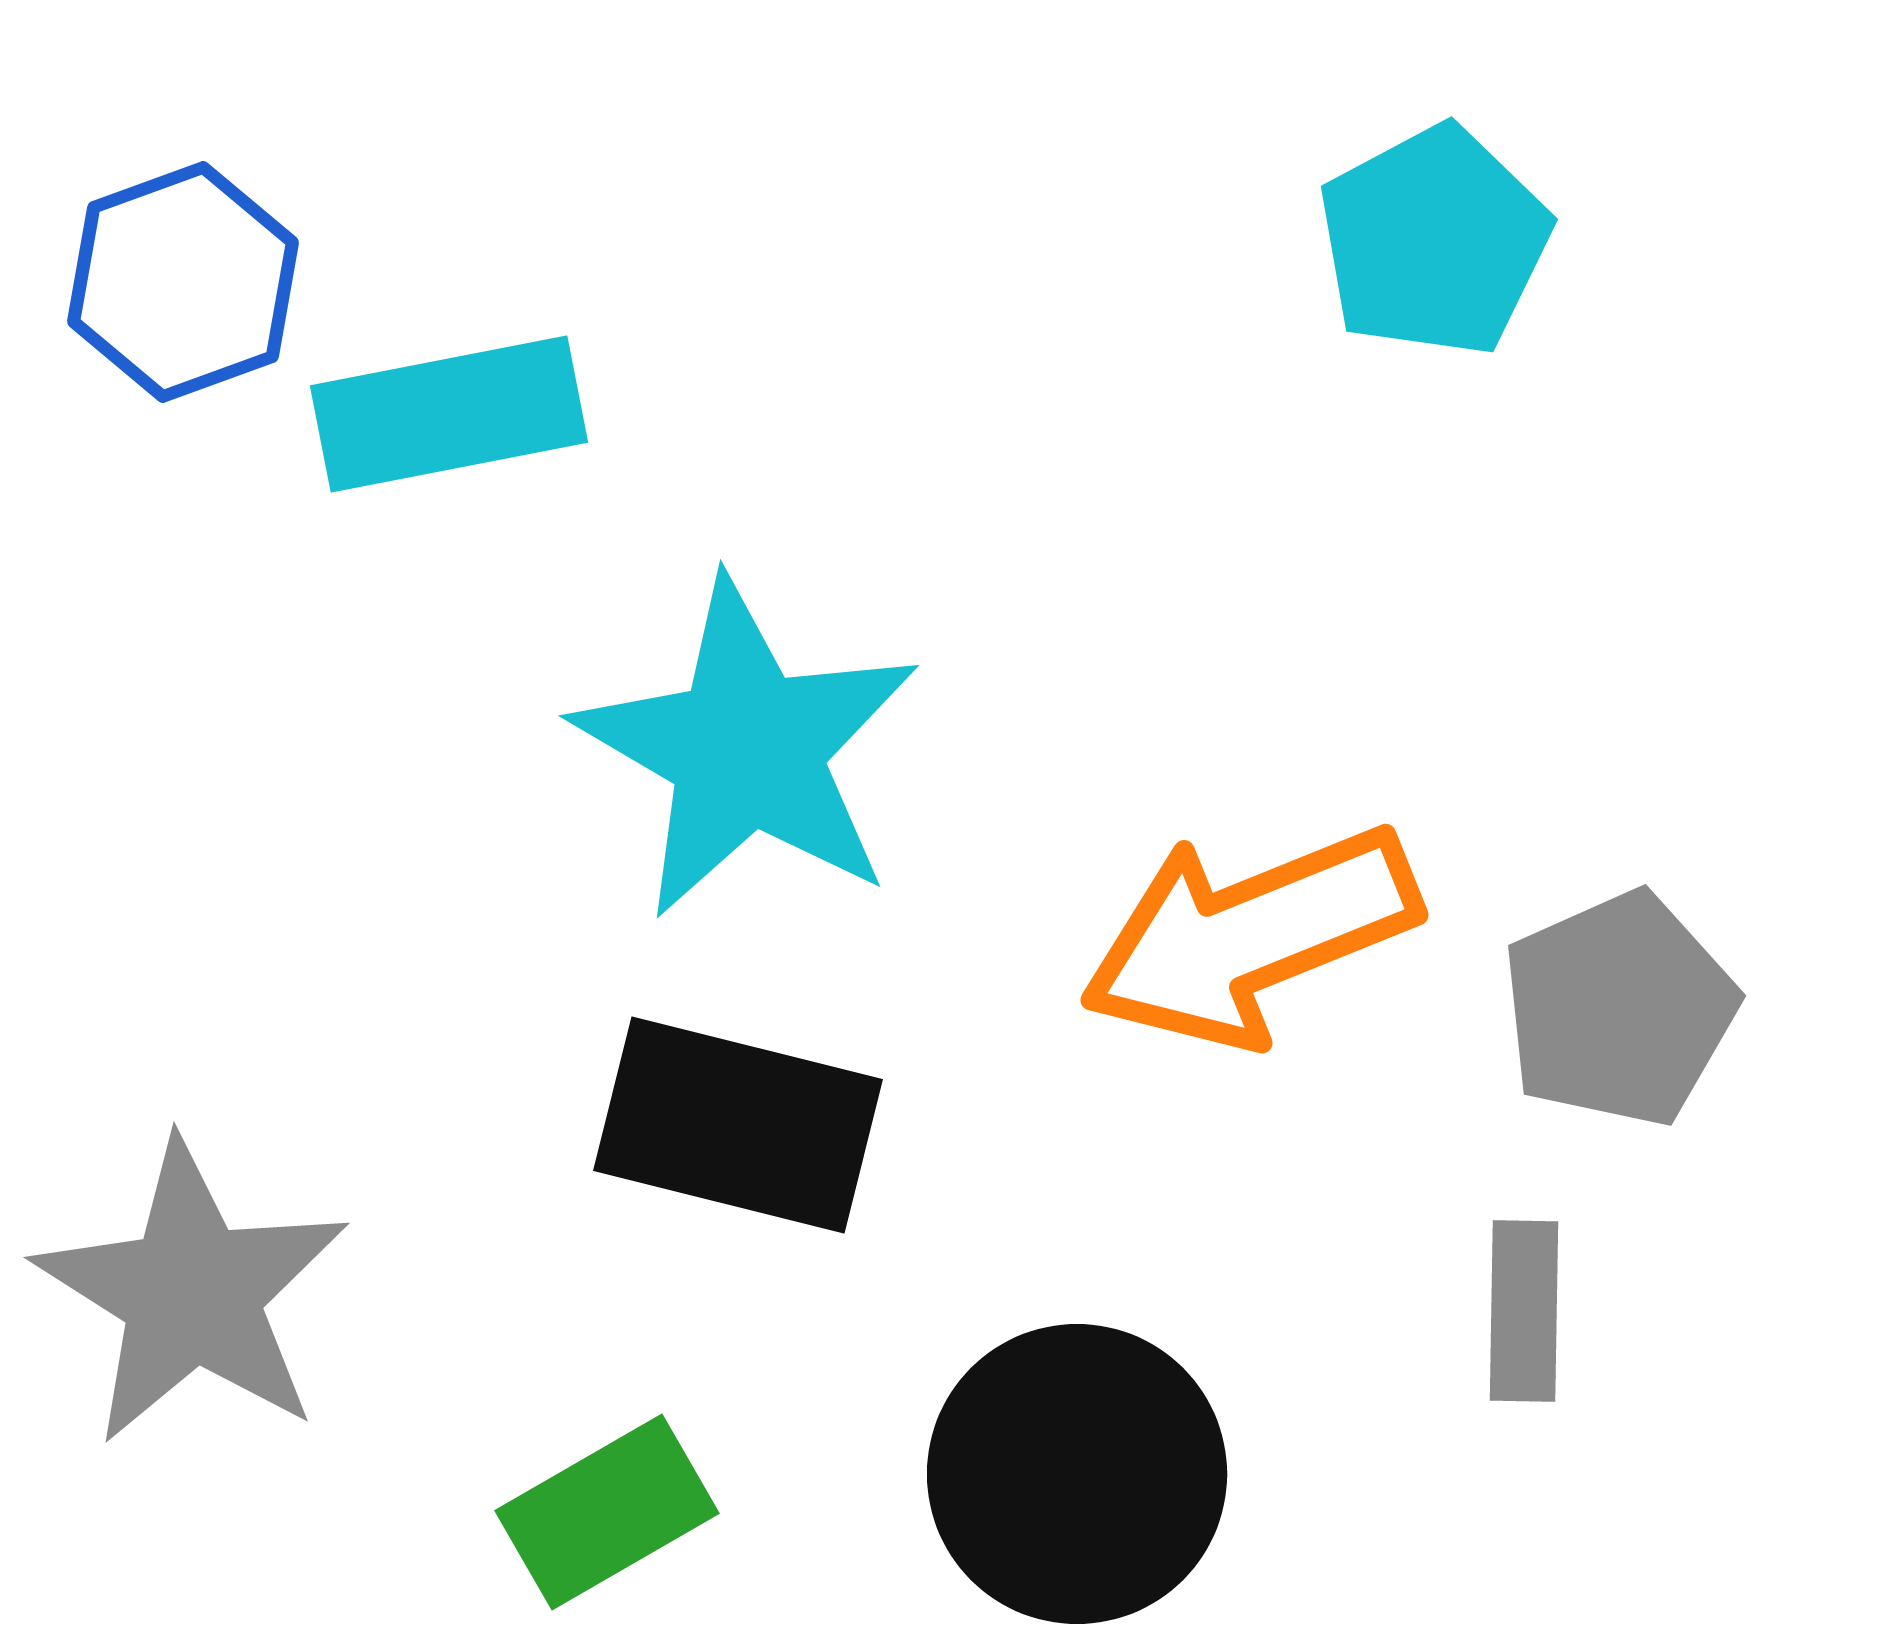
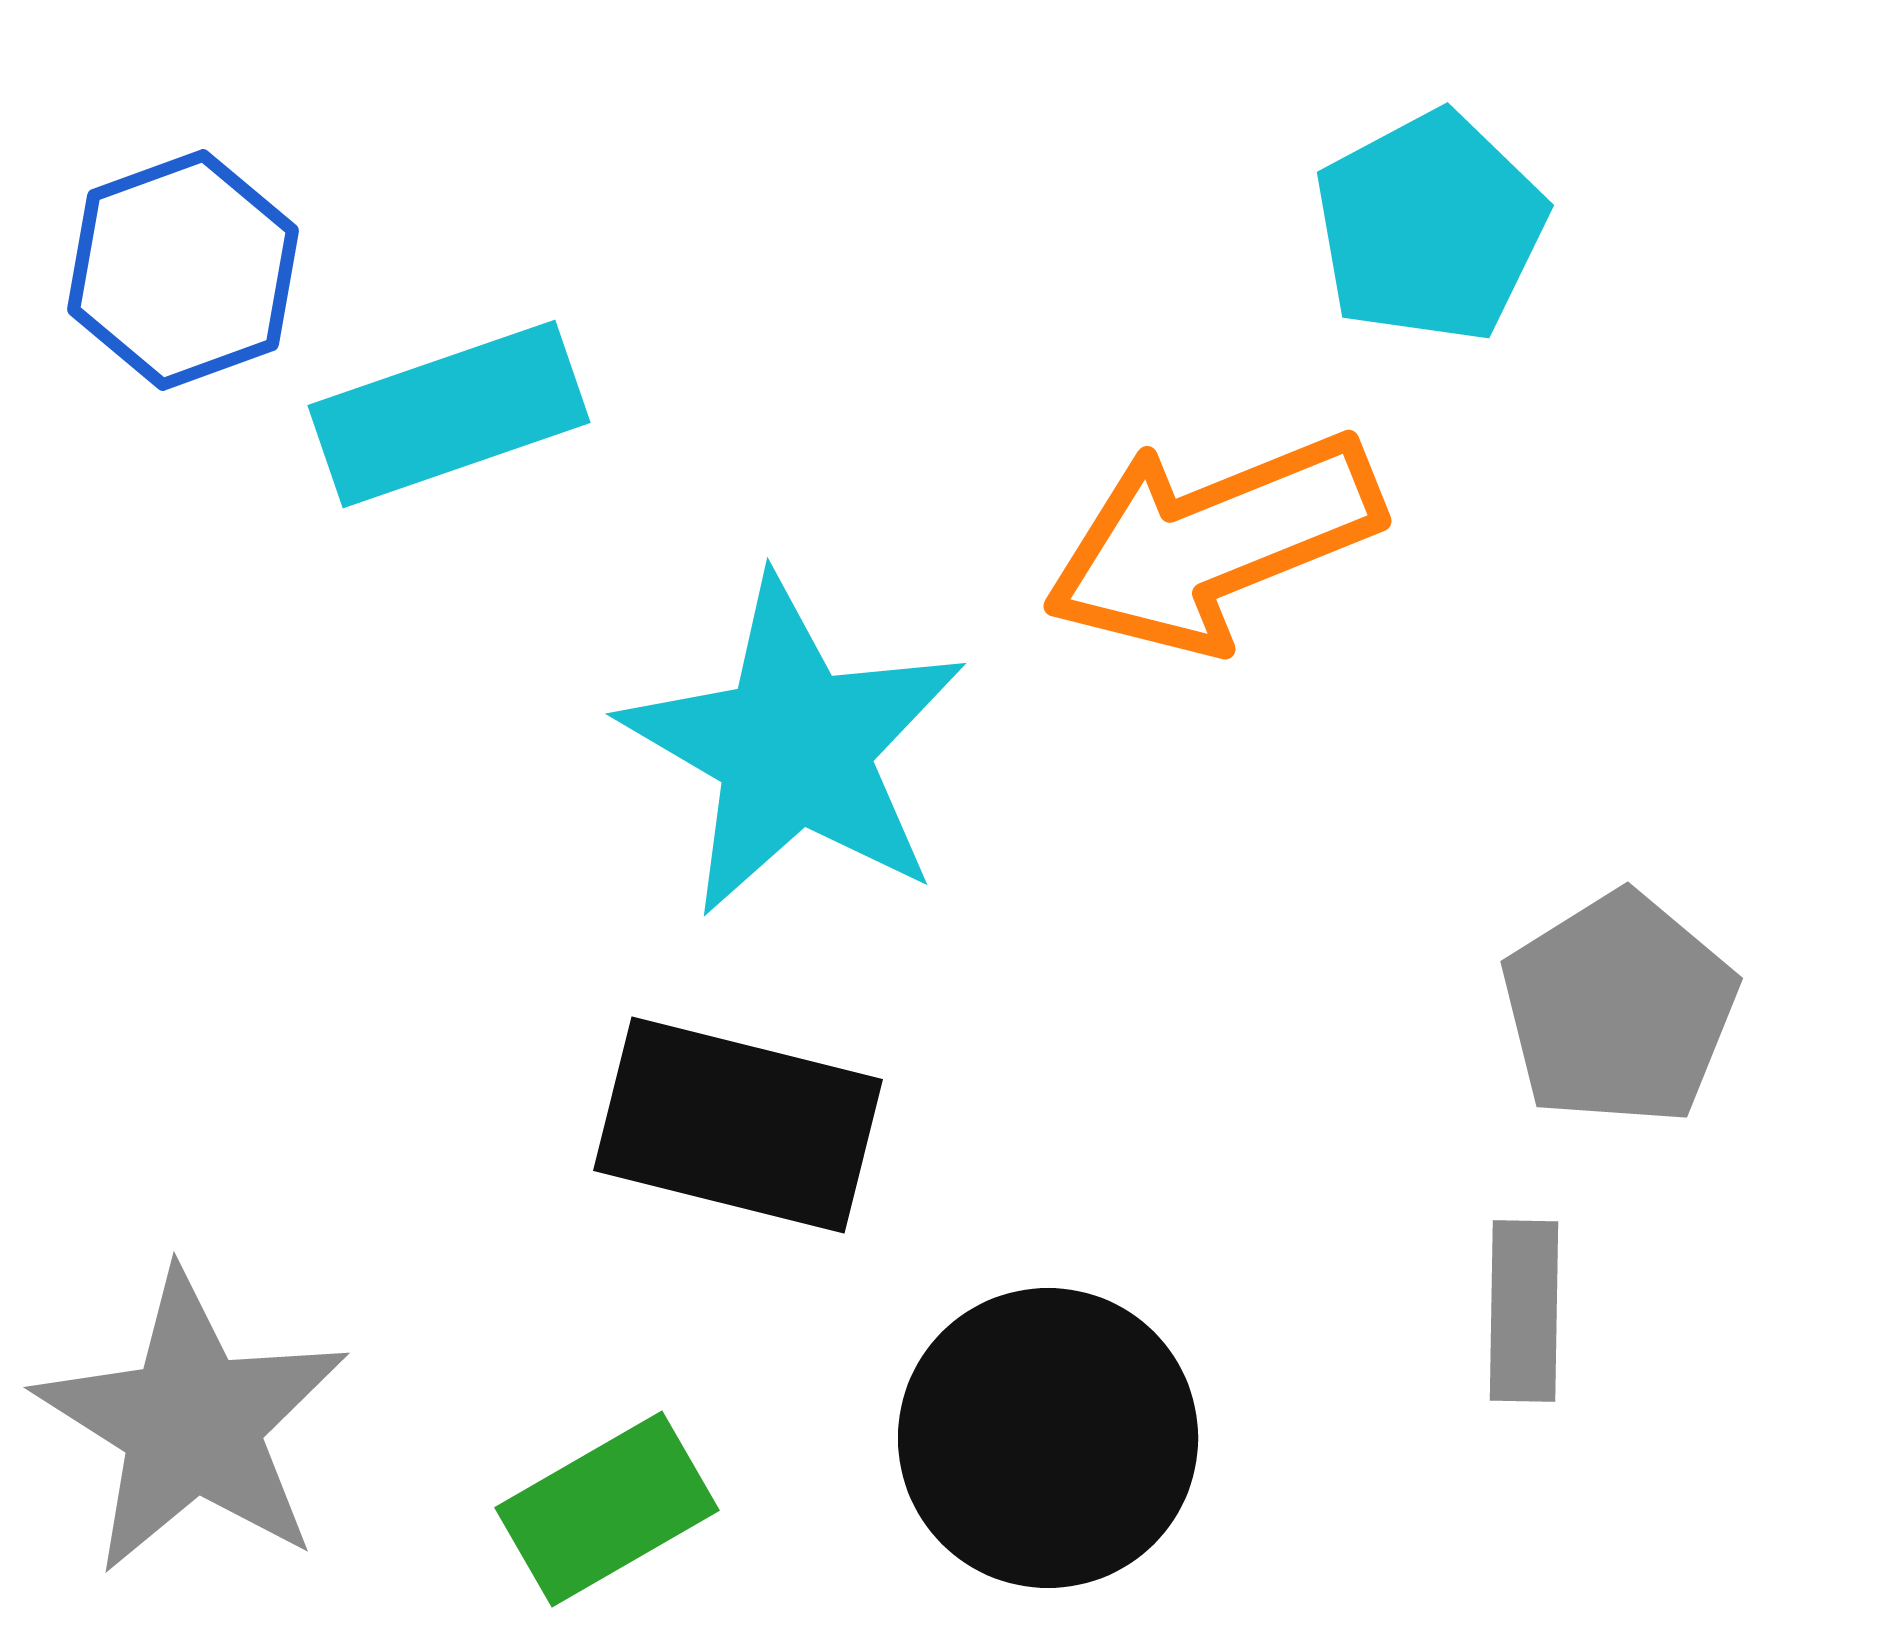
cyan pentagon: moved 4 px left, 14 px up
blue hexagon: moved 12 px up
cyan rectangle: rotated 8 degrees counterclockwise
cyan star: moved 47 px right, 2 px up
orange arrow: moved 37 px left, 394 px up
gray pentagon: rotated 8 degrees counterclockwise
gray star: moved 130 px down
black circle: moved 29 px left, 36 px up
green rectangle: moved 3 px up
